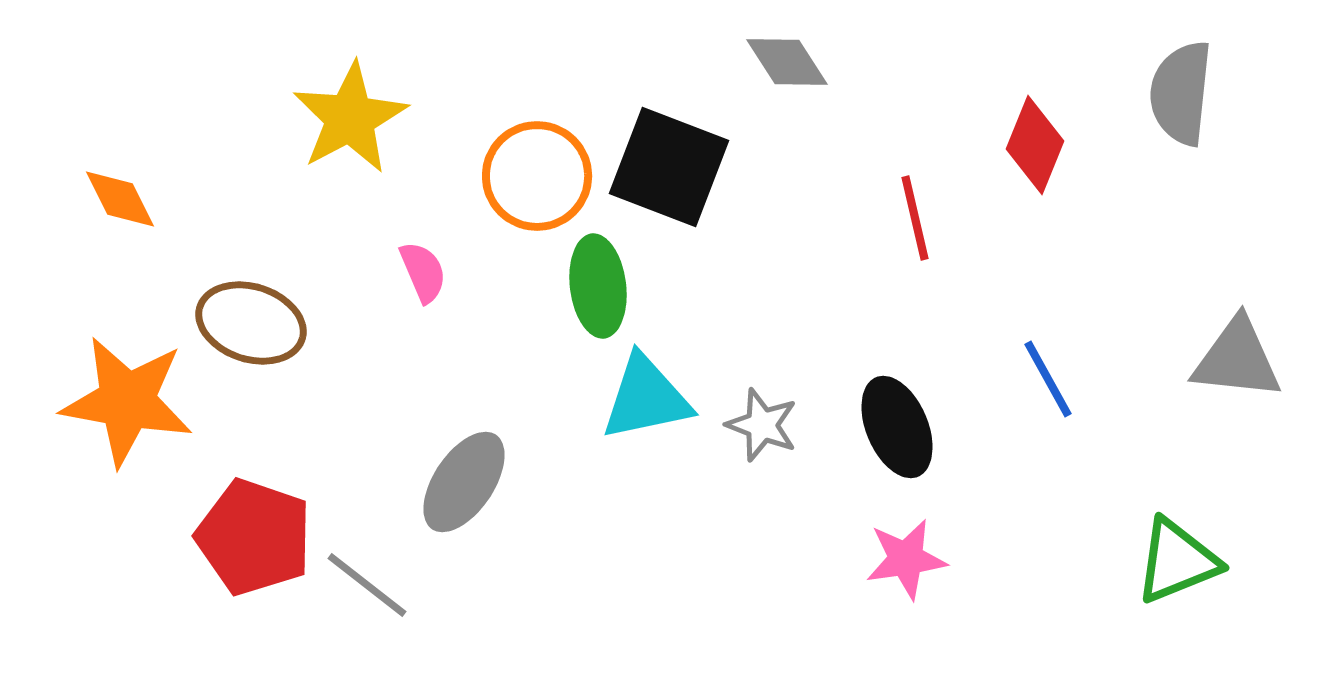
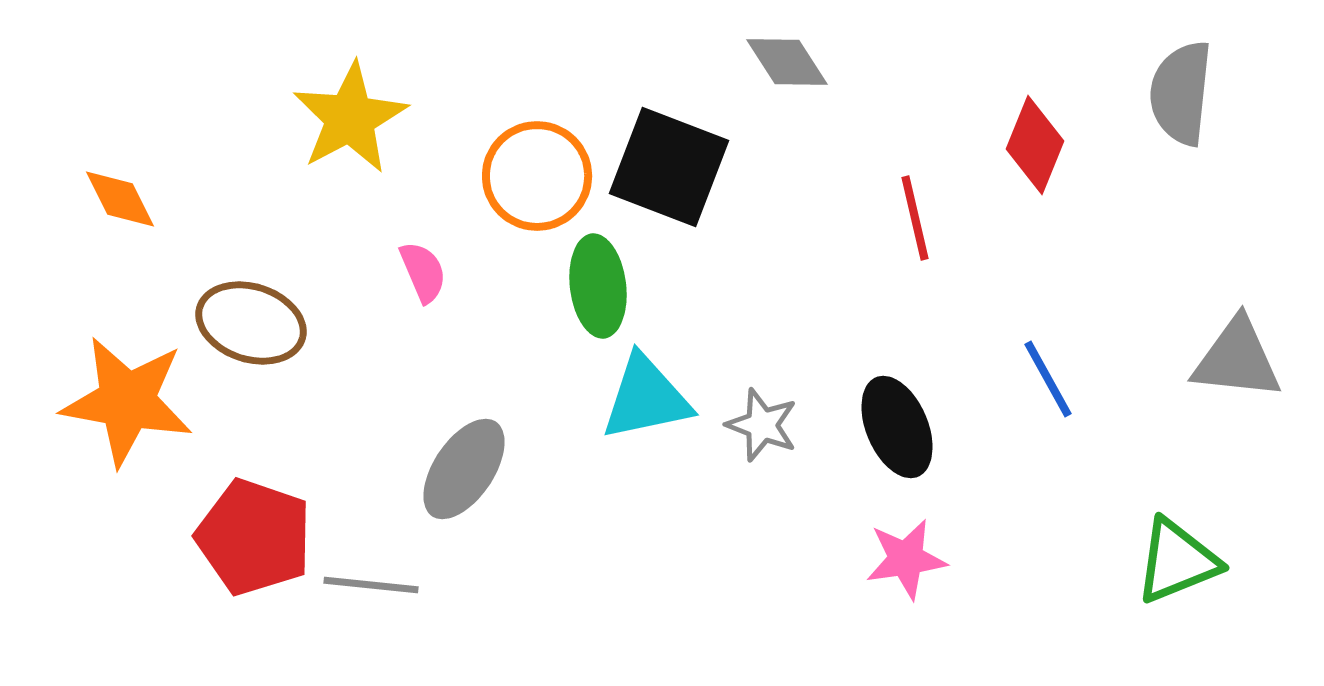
gray ellipse: moved 13 px up
gray line: moved 4 px right; rotated 32 degrees counterclockwise
